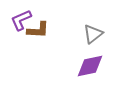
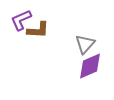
gray triangle: moved 8 px left, 10 px down; rotated 10 degrees counterclockwise
purple diamond: rotated 12 degrees counterclockwise
